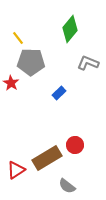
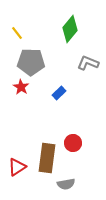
yellow line: moved 1 px left, 5 px up
red star: moved 10 px right, 4 px down
red circle: moved 2 px left, 2 px up
brown rectangle: rotated 52 degrees counterclockwise
red triangle: moved 1 px right, 3 px up
gray semicircle: moved 1 px left, 2 px up; rotated 48 degrees counterclockwise
